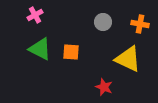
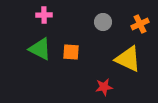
pink cross: moved 9 px right; rotated 28 degrees clockwise
orange cross: rotated 36 degrees counterclockwise
red star: rotated 30 degrees counterclockwise
